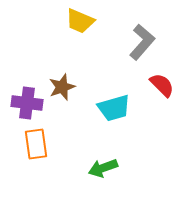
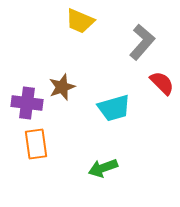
red semicircle: moved 2 px up
